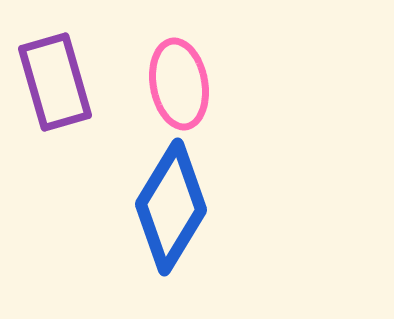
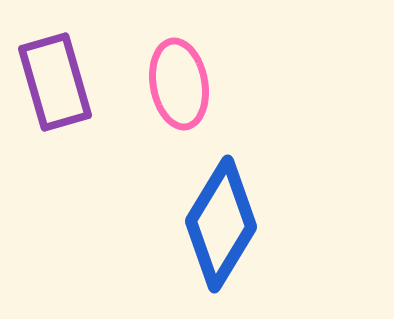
blue diamond: moved 50 px right, 17 px down
